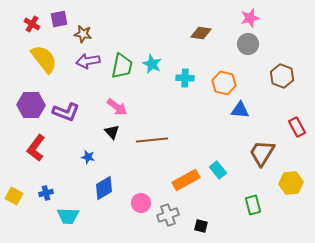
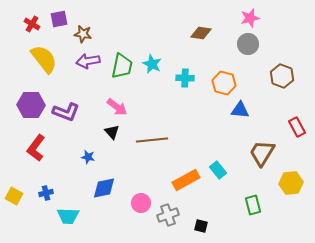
blue diamond: rotated 20 degrees clockwise
